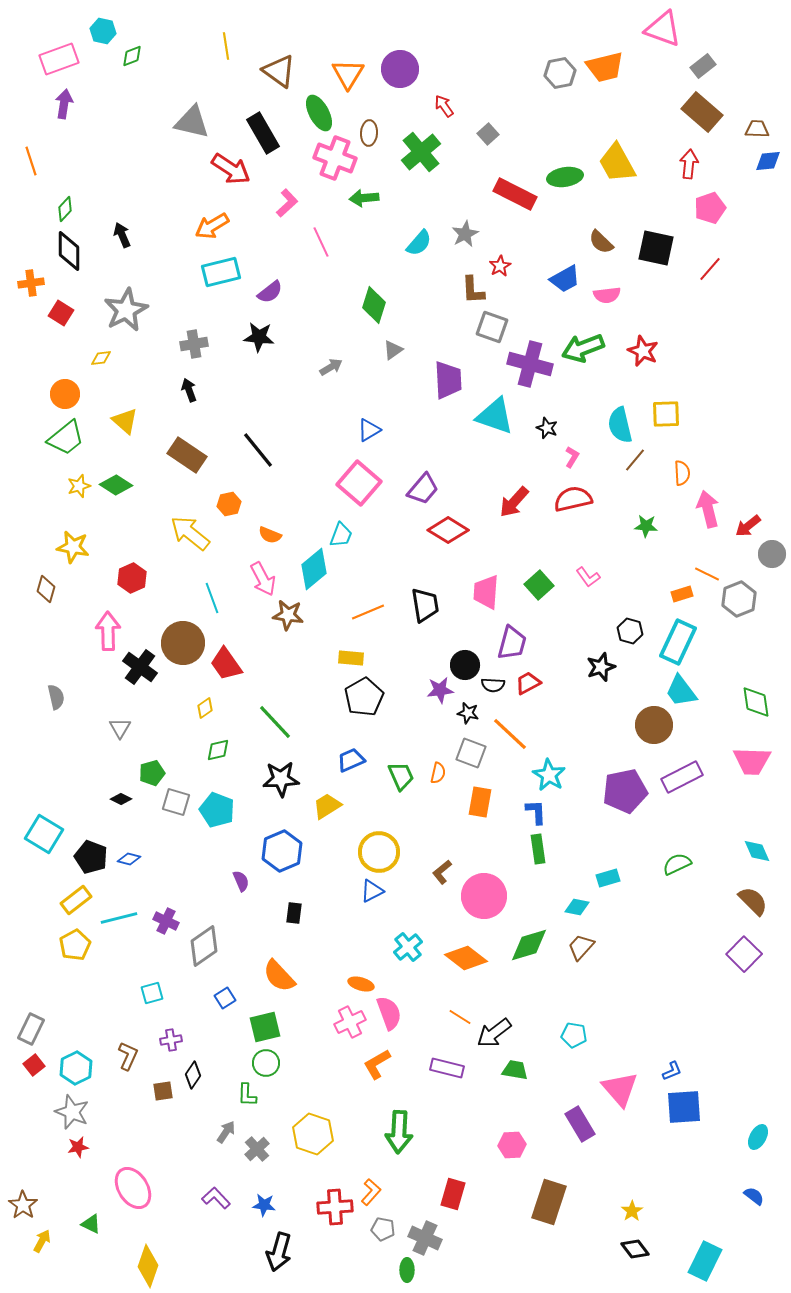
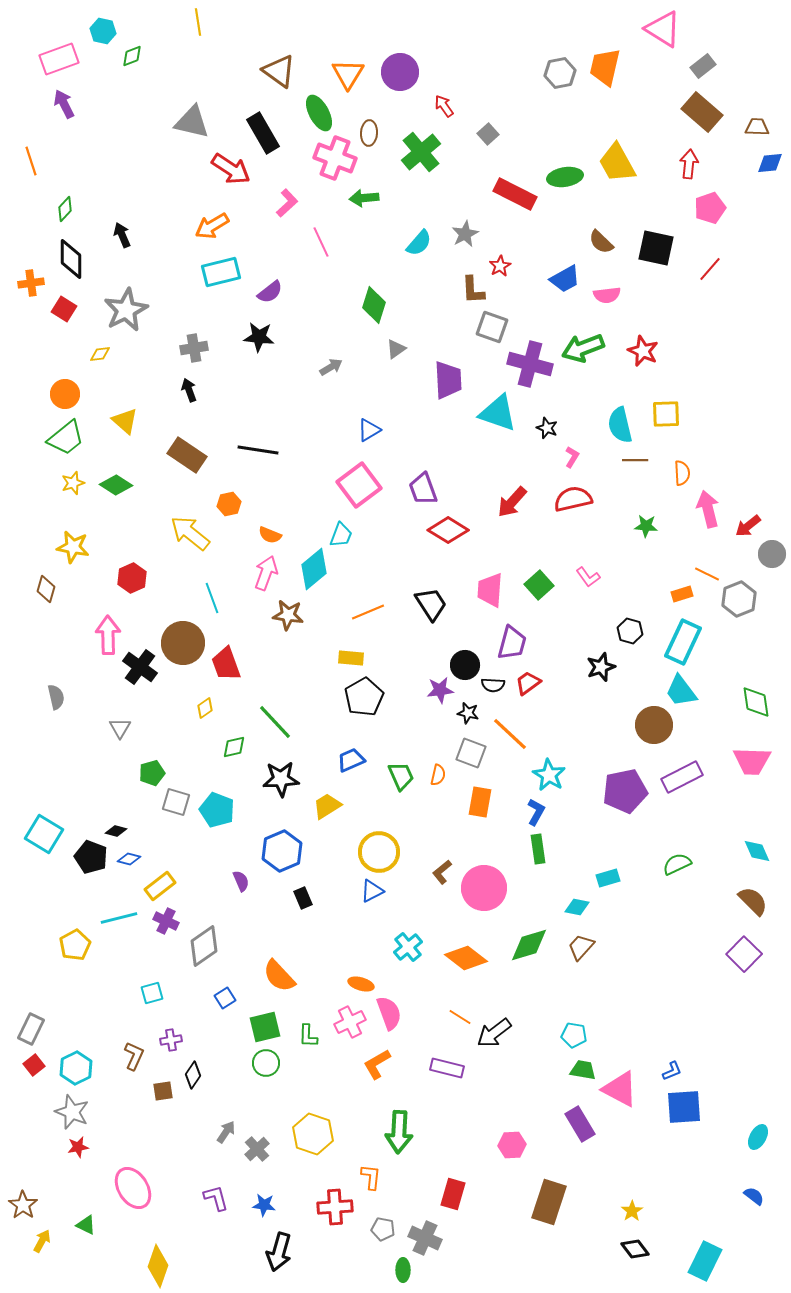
pink triangle at (663, 29): rotated 12 degrees clockwise
yellow line at (226, 46): moved 28 px left, 24 px up
orange trapezoid at (605, 67): rotated 117 degrees clockwise
purple circle at (400, 69): moved 3 px down
purple arrow at (64, 104): rotated 36 degrees counterclockwise
brown trapezoid at (757, 129): moved 2 px up
blue diamond at (768, 161): moved 2 px right, 2 px down
black diamond at (69, 251): moved 2 px right, 8 px down
red square at (61, 313): moved 3 px right, 4 px up
gray cross at (194, 344): moved 4 px down
gray triangle at (393, 350): moved 3 px right, 1 px up
yellow diamond at (101, 358): moved 1 px left, 4 px up
cyan triangle at (495, 416): moved 3 px right, 3 px up
black line at (258, 450): rotated 42 degrees counterclockwise
brown line at (635, 460): rotated 50 degrees clockwise
pink square at (359, 483): moved 2 px down; rotated 12 degrees clockwise
yellow star at (79, 486): moved 6 px left, 3 px up
purple trapezoid at (423, 489): rotated 120 degrees clockwise
red arrow at (514, 502): moved 2 px left
pink arrow at (263, 579): moved 3 px right, 6 px up; rotated 132 degrees counterclockwise
pink trapezoid at (486, 592): moved 4 px right, 2 px up
black trapezoid at (425, 605): moved 6 px right, 1 px up; rotated 24 degrees counterclockwise
pink arrow at (108, 631): moved 4 px down
cyan rectangle at (678, 642): moved 5 px right
red trapezoid at (226, 664): rotated 15 degrees clockwise
red trapezoid at (528, 683): rotated 8 degrees counterclockwise
green diamond at (218, 750): moved 16 px right, 3 px up
orange semicircle at (438, 773): moved 2 px down
black diamond at (121, 799): moved 5 px left, 32 px down; rotated 10 degrees counterclockwise
blue L-shape at (536, 812): rotated 32 degrees clockwise
pink circle at (484, 896): moved 8 px up
yellow rectangle at (76, 900): moved 84 px right, 14 px up
black rectangle at (294, 913): moved 9 px right, 15 px up; rotated 30 degrees counterclockwise
brown L-shape at (128, 1056): moved 6 px right
green trapezoid at (515, 1070): moved 68 px right
pink triangle at (620, 1089): rotated 21 degrees counterclockwise
green L-shape at (247, 1095): moved 61 px right, 59 px up
orange L-shape at (371, 1192): moved 15 px up; rotated 36 degrees counterclockwise
purple L-shape at (216, 1198): rotated 28 degrees clockwise
green triangle at (91, 1224): moved 5 px left, 1 px down
yellow diamond at (148, 1266): moved 10 px right
green ellipse at (407, 1270): moved 4 px left
